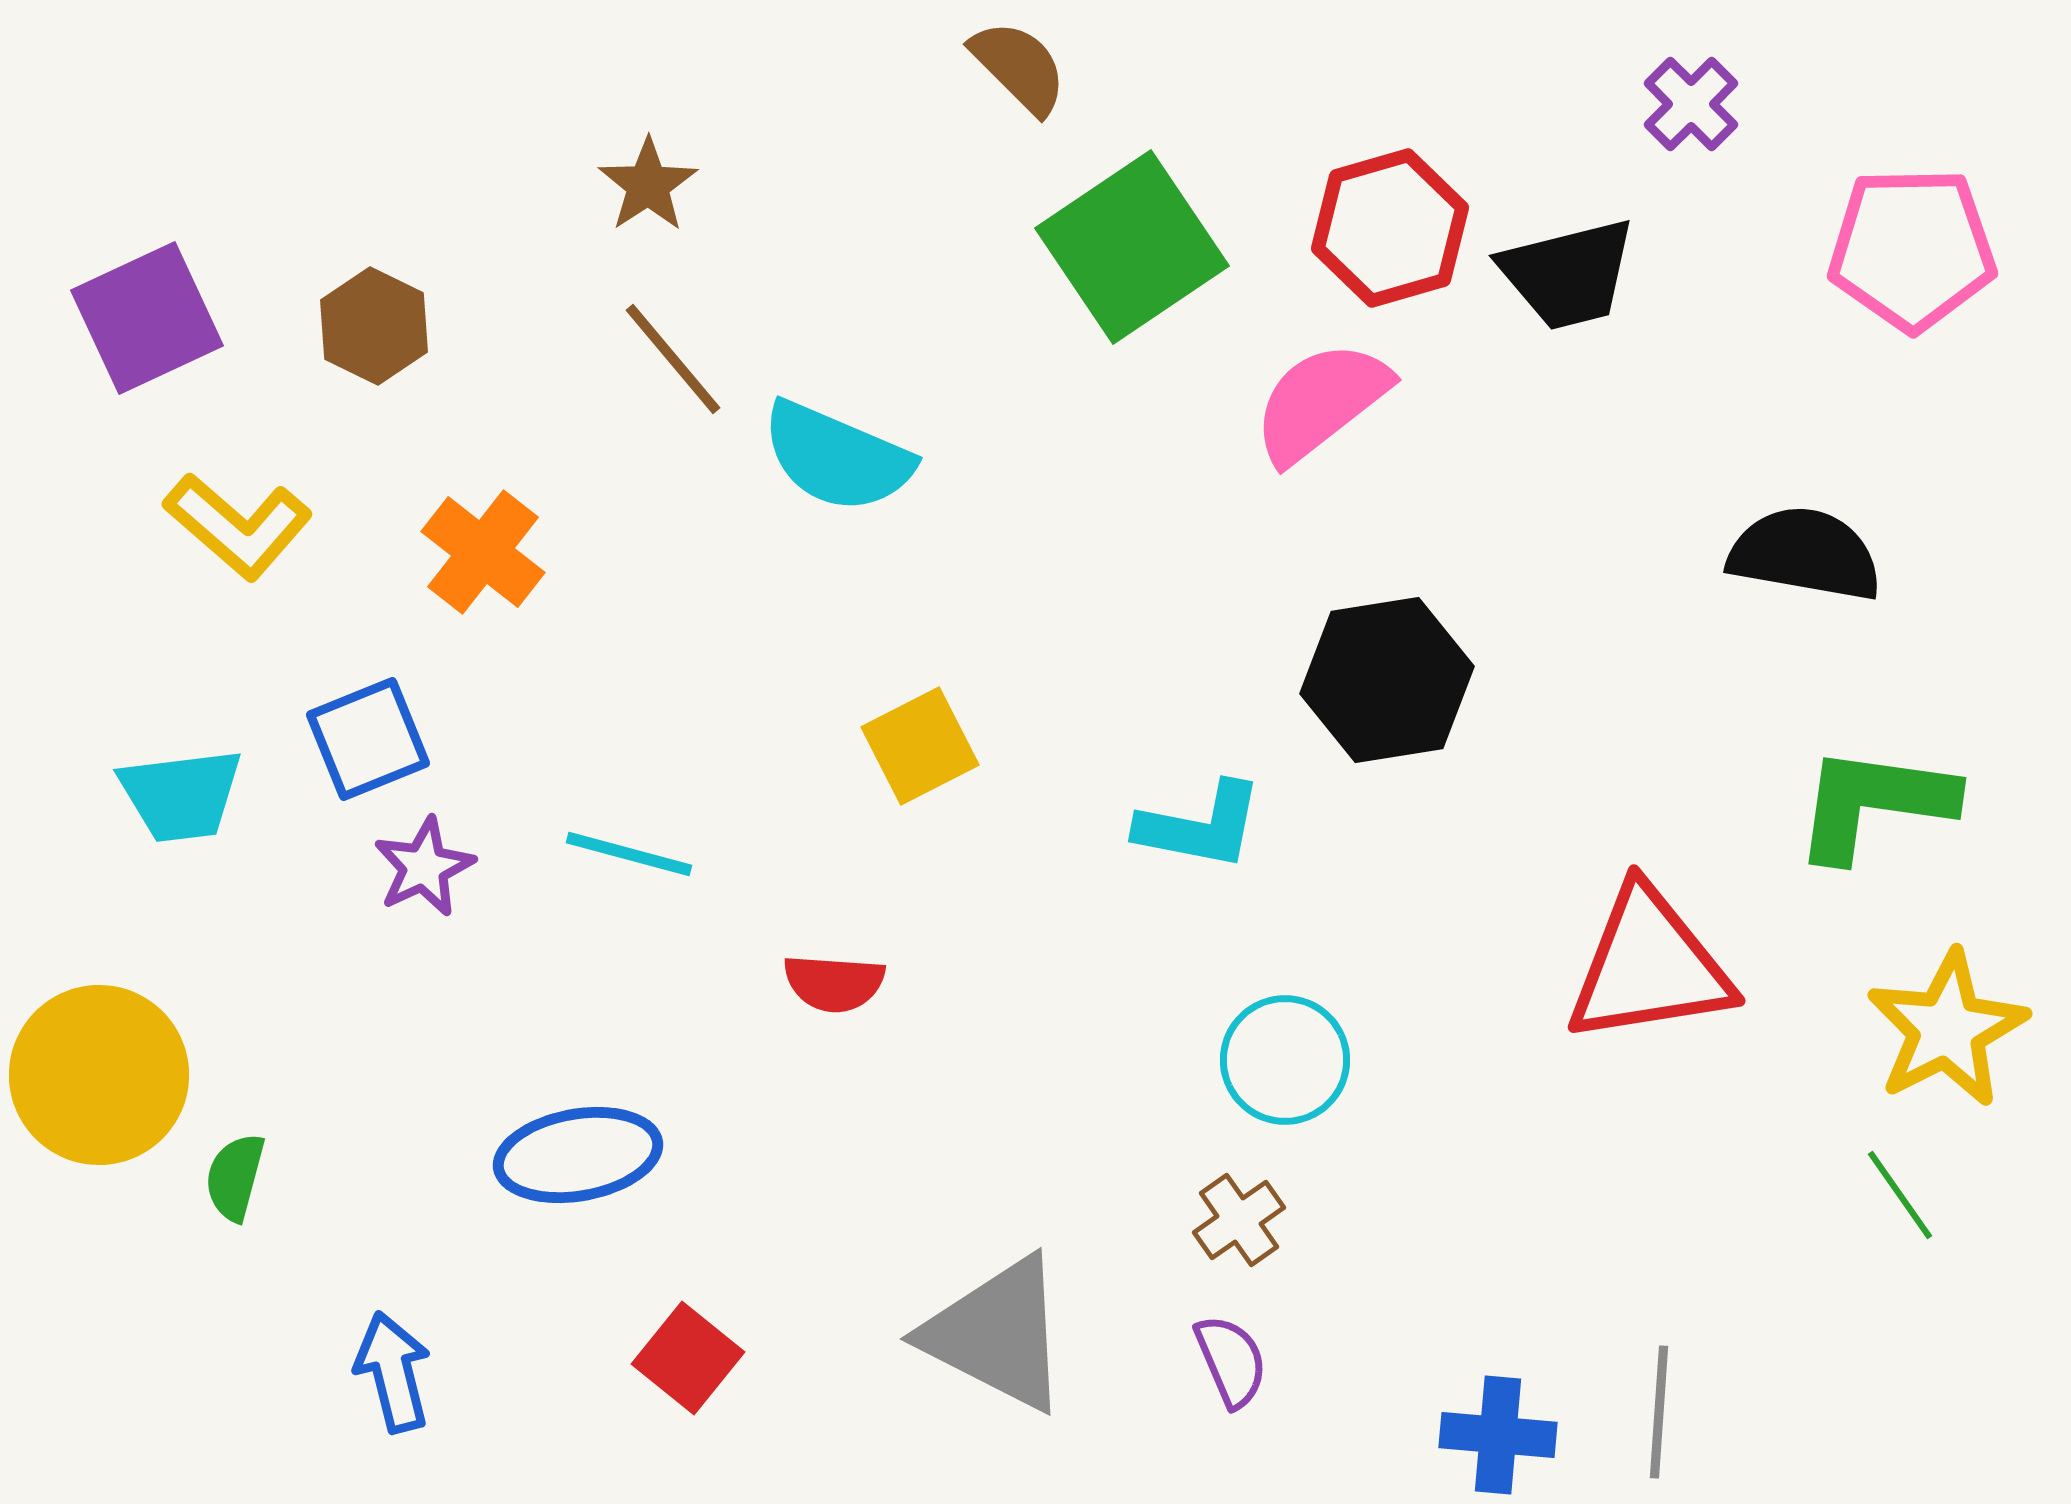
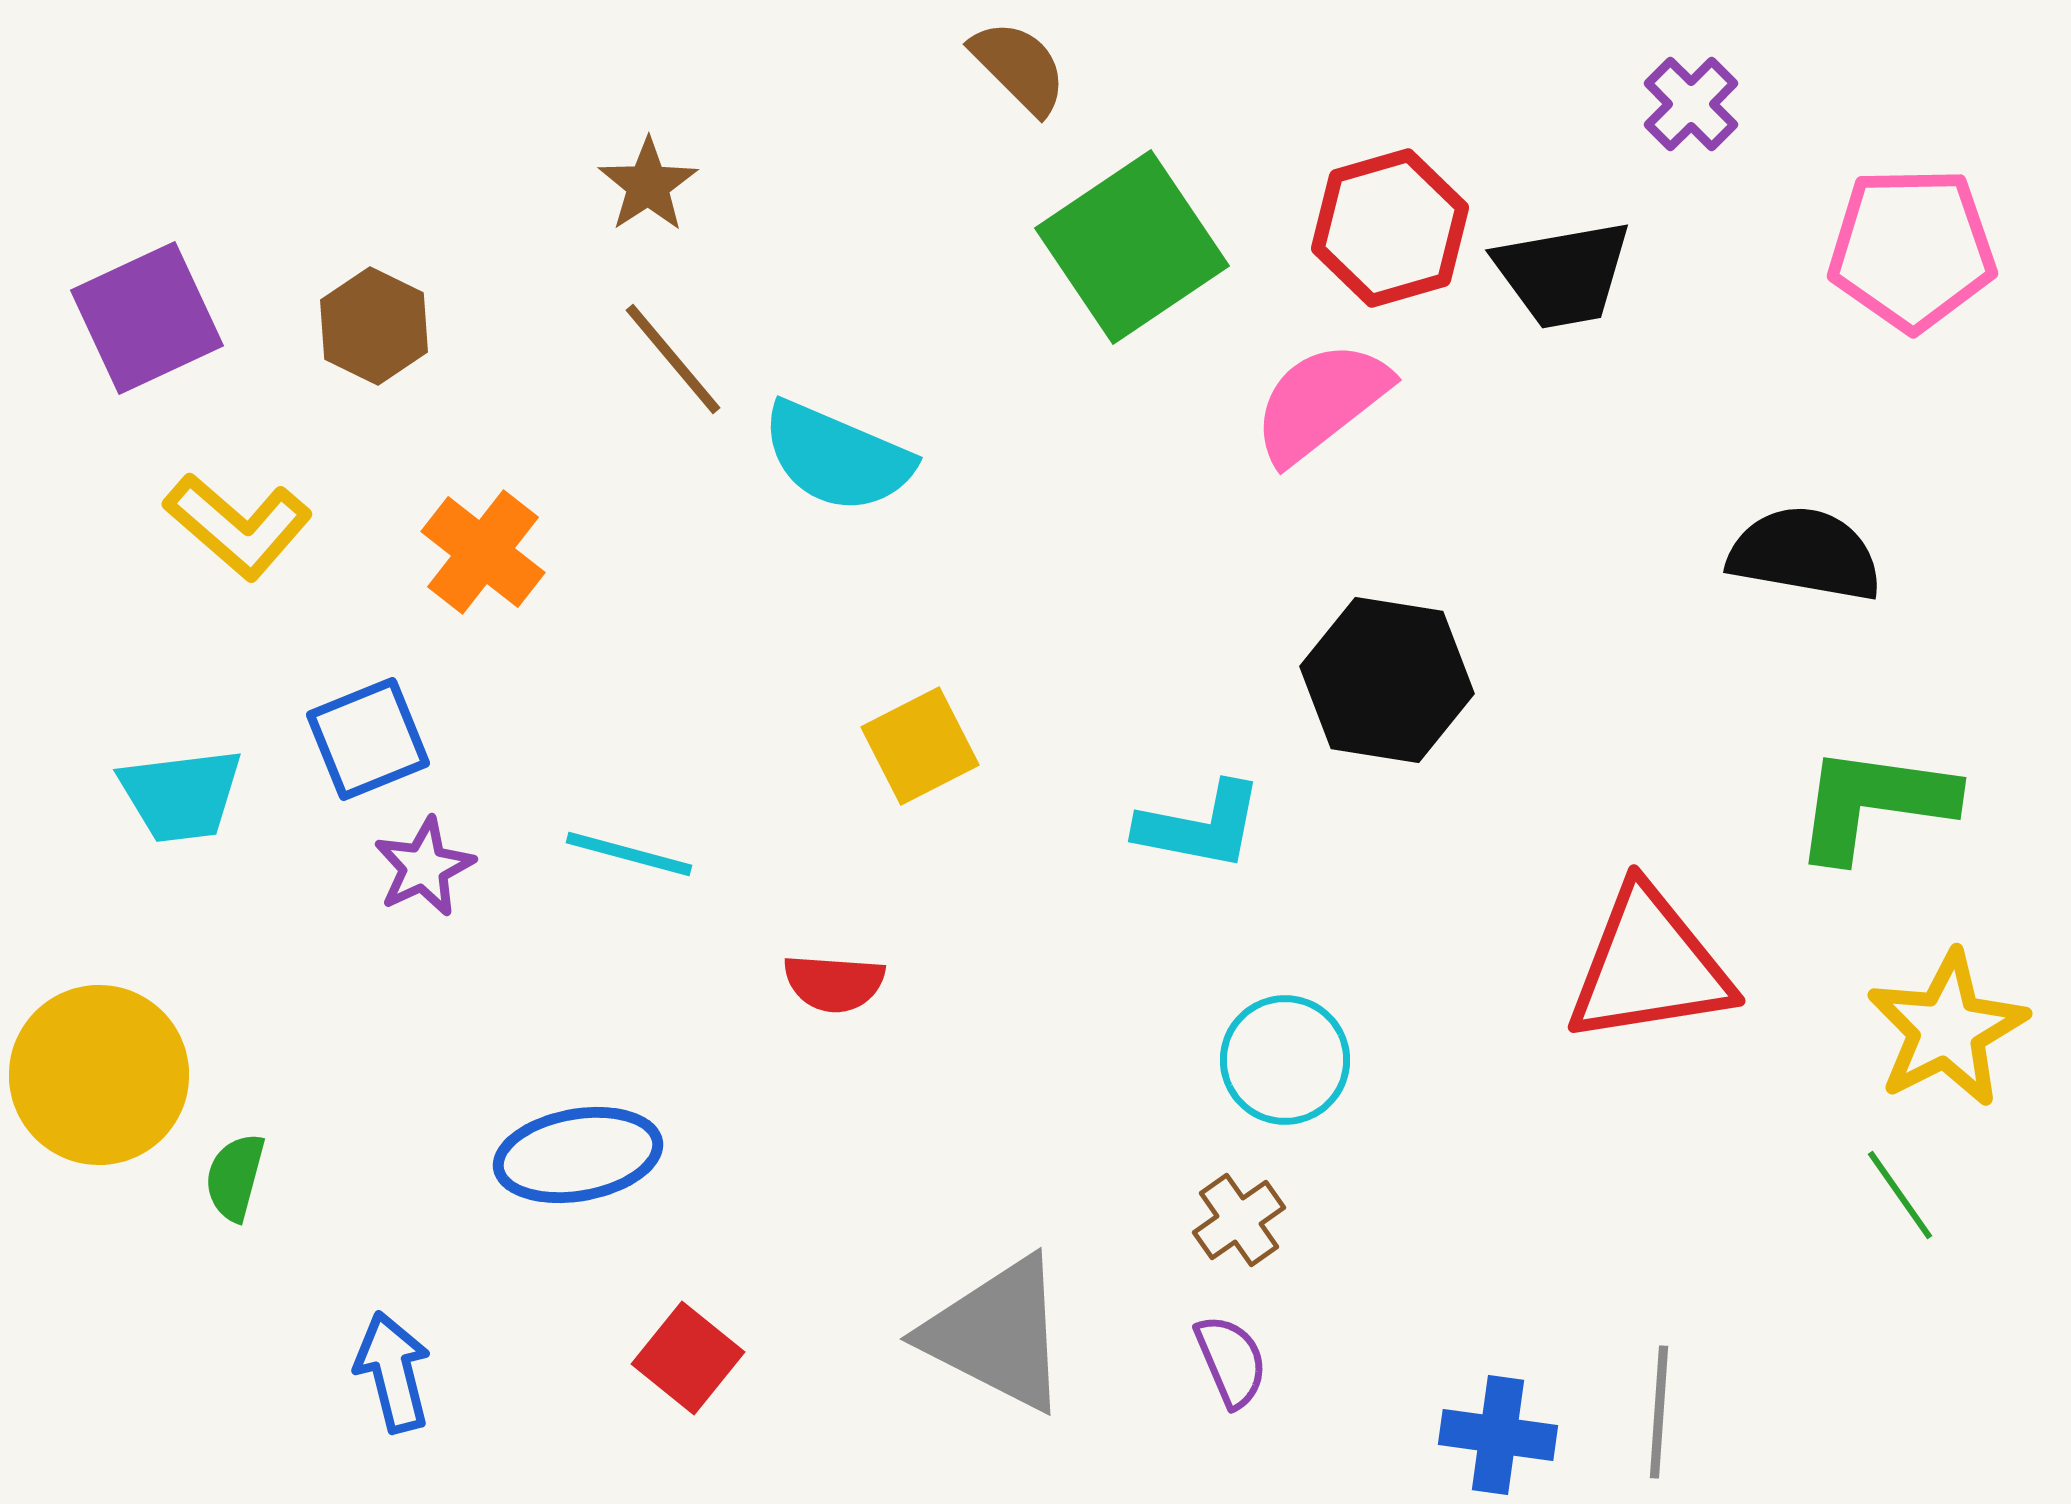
black trapezoid: moved 5 px left; rotated 4 degrees clockwise
black hexagon: rotated 18 degrees clockwise
blue cross: rotated 3 degrees clockwise
